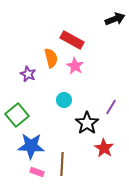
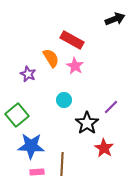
orange semicircle: rotated 18 degrees counterclockwise
purple line: rotated 14 degrees clockwise
pink rectangle: rotated 24 degrees counterclockwise
